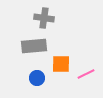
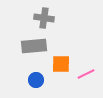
blue circle: moved 1 px left, 2 px down
